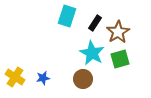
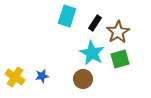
blue star: moved 1 px left, 2 px up
